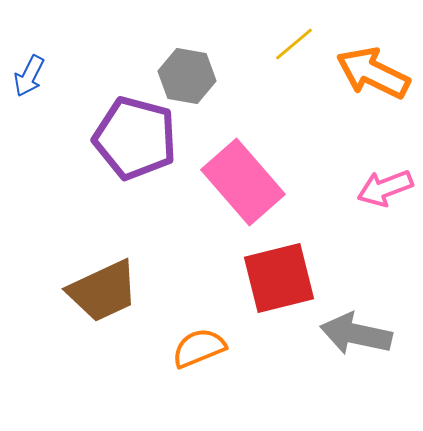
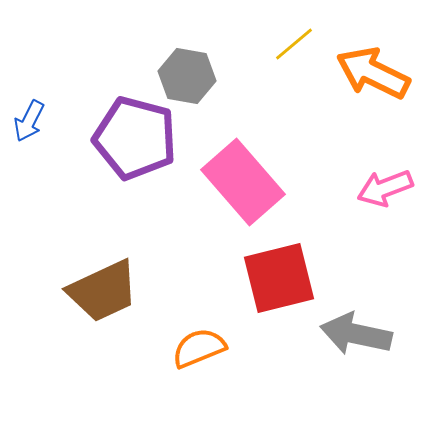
blue arrow: moved 45 px down
